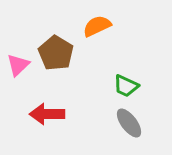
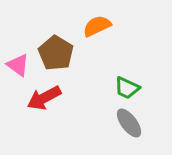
pink triangle: rotated 40 degrees counterclockwise
green trapezoid: moved 1 px right, 2 px down
red arrow: moved 3 px left, 16 px up; rotated 28 degrees counterclockwise
